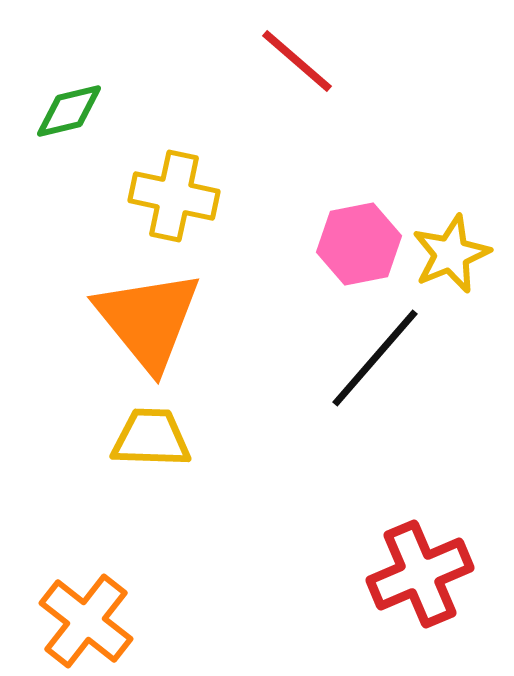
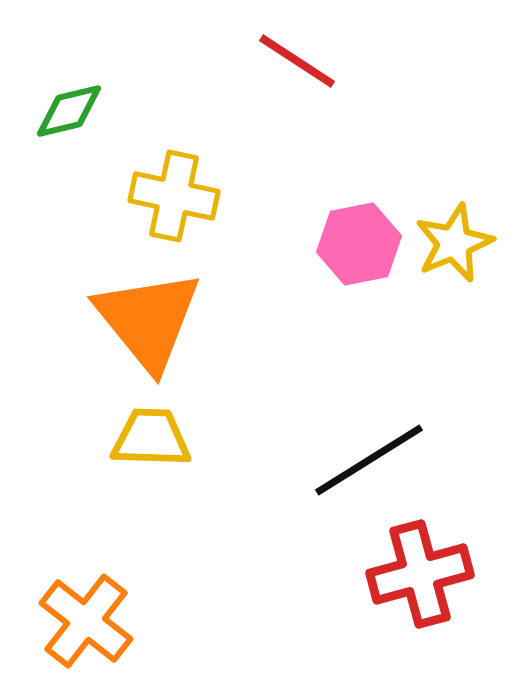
red line: rotated 8 degrees counterclockwise
yellow star: moved 3 px right, 11 px up
black line: moved 6 px left, 102 px down; rotated 17 degrees clockwise
red cross: rotated 8 degrees clockwise
